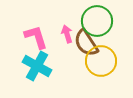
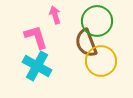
pink arrow: moved 12 px left, 19 px up
brown semicircle: rotated 12 degrees clockwise
